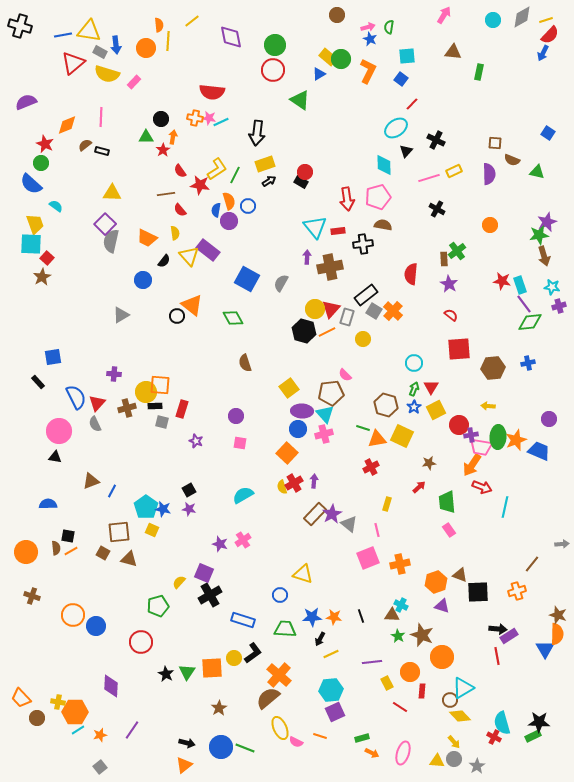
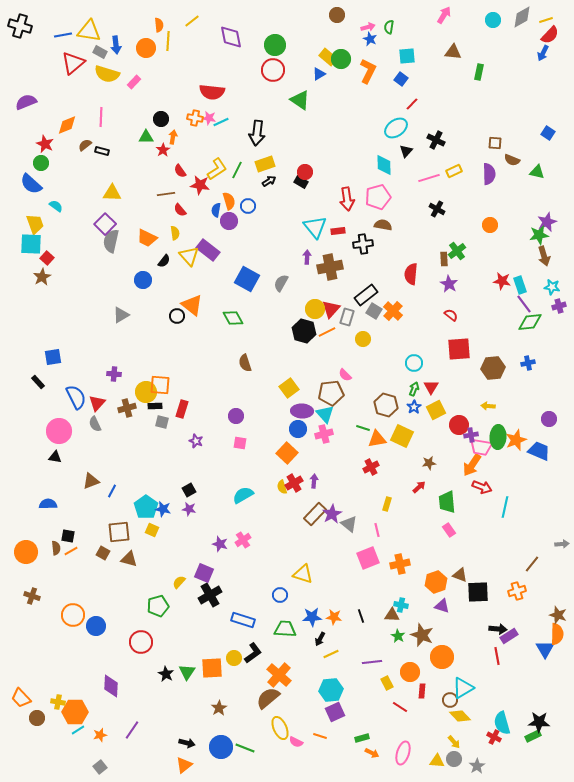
green line at (235, 175): moved 2 px right, 5 px up
cyan cross at (401, 605): rotated 16 degrees counterclockwise
